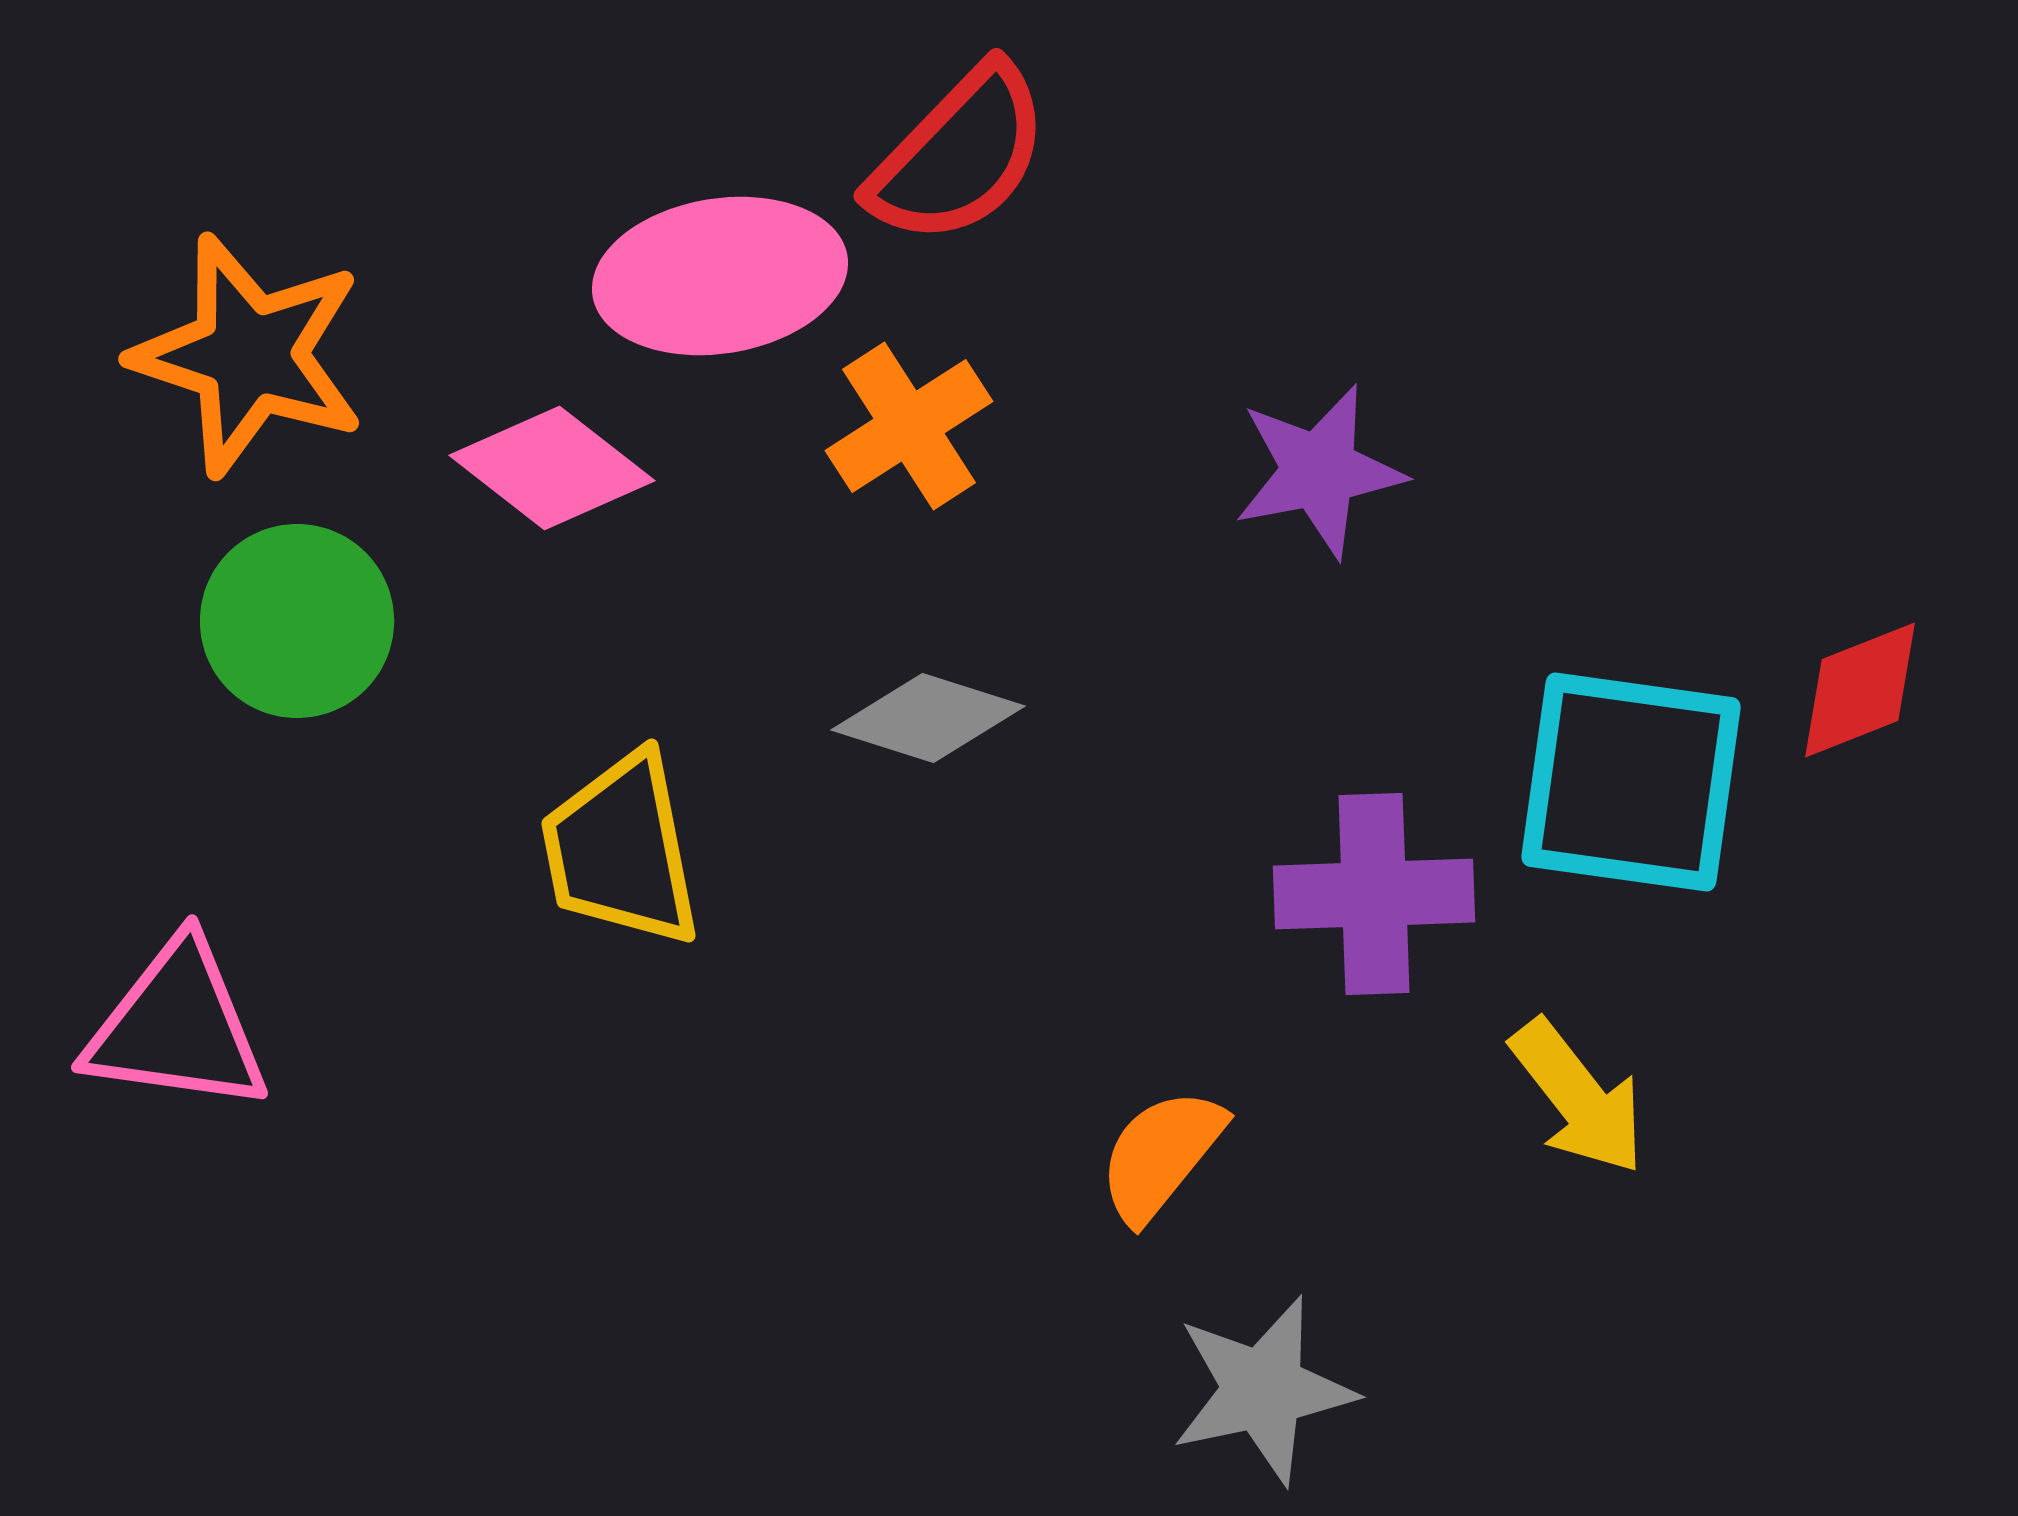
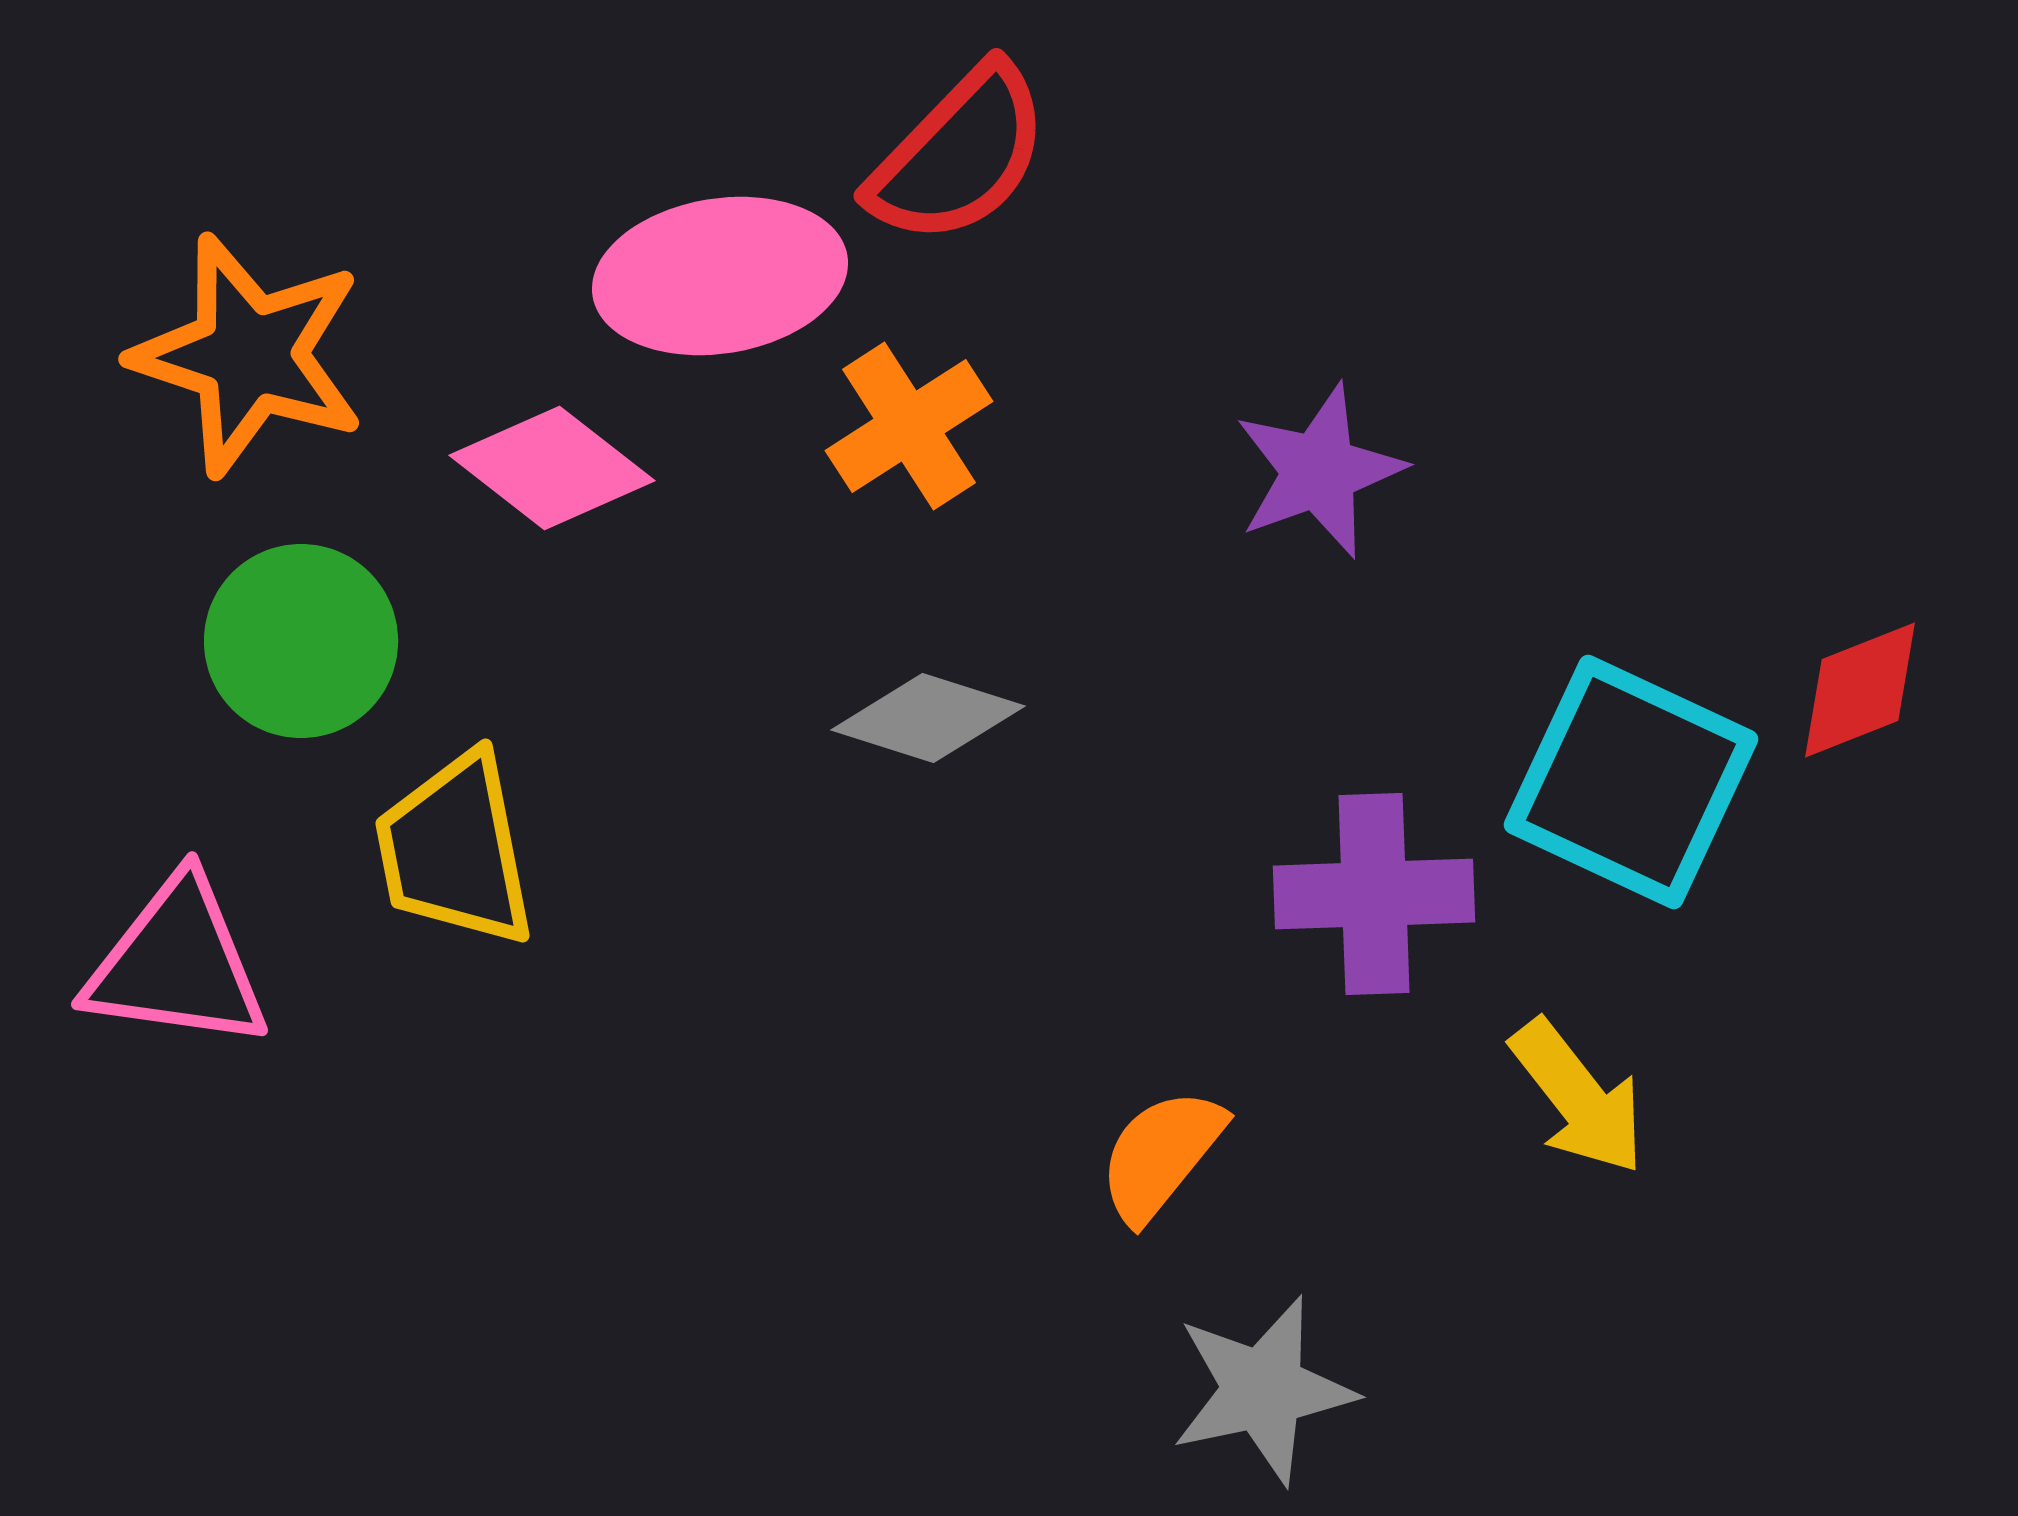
purple star: rotated 9 degrees counterclockwise
green circle: moved 4 px right, 20 px down
cyan square: rotated 17 degrees clockwise
yellow trapezoid: moved 166 px left
pink triangle: moved 63 px up
